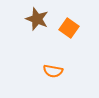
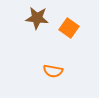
brown star: moved 1 px up; rotated 15 degrees counterclockwise
